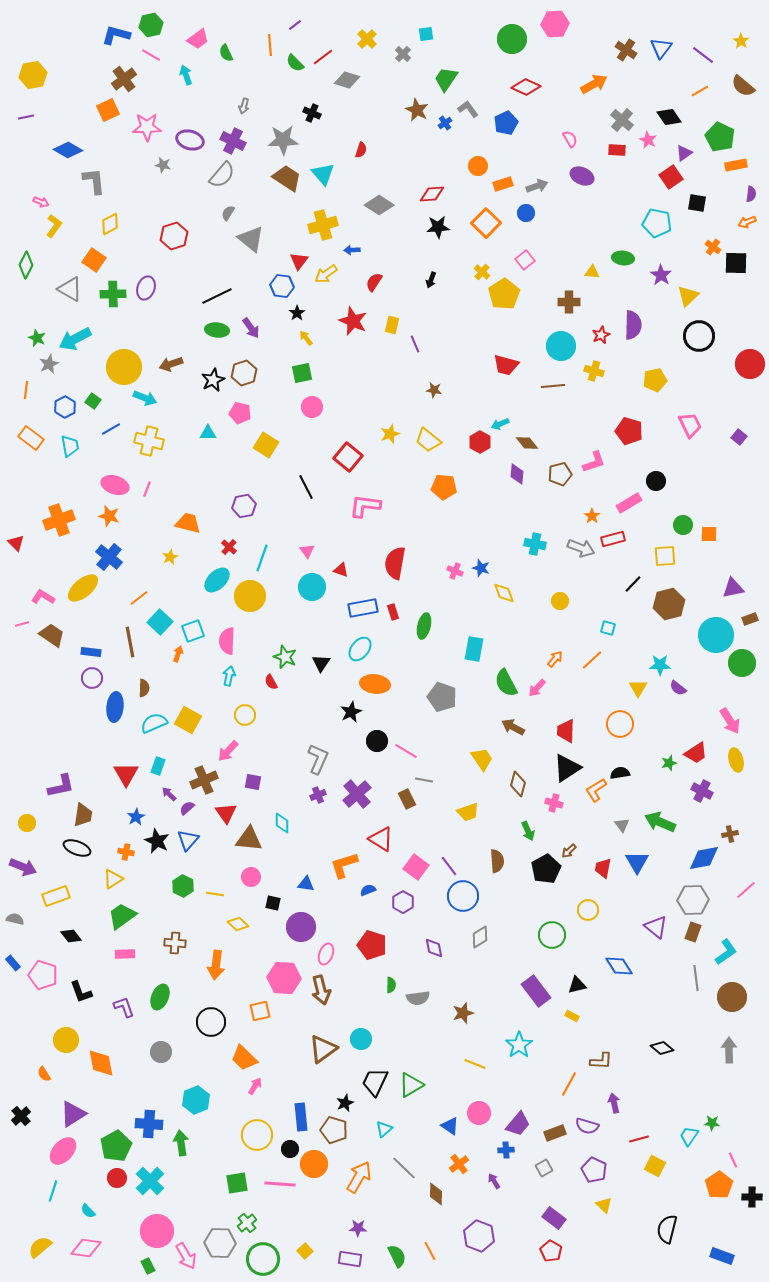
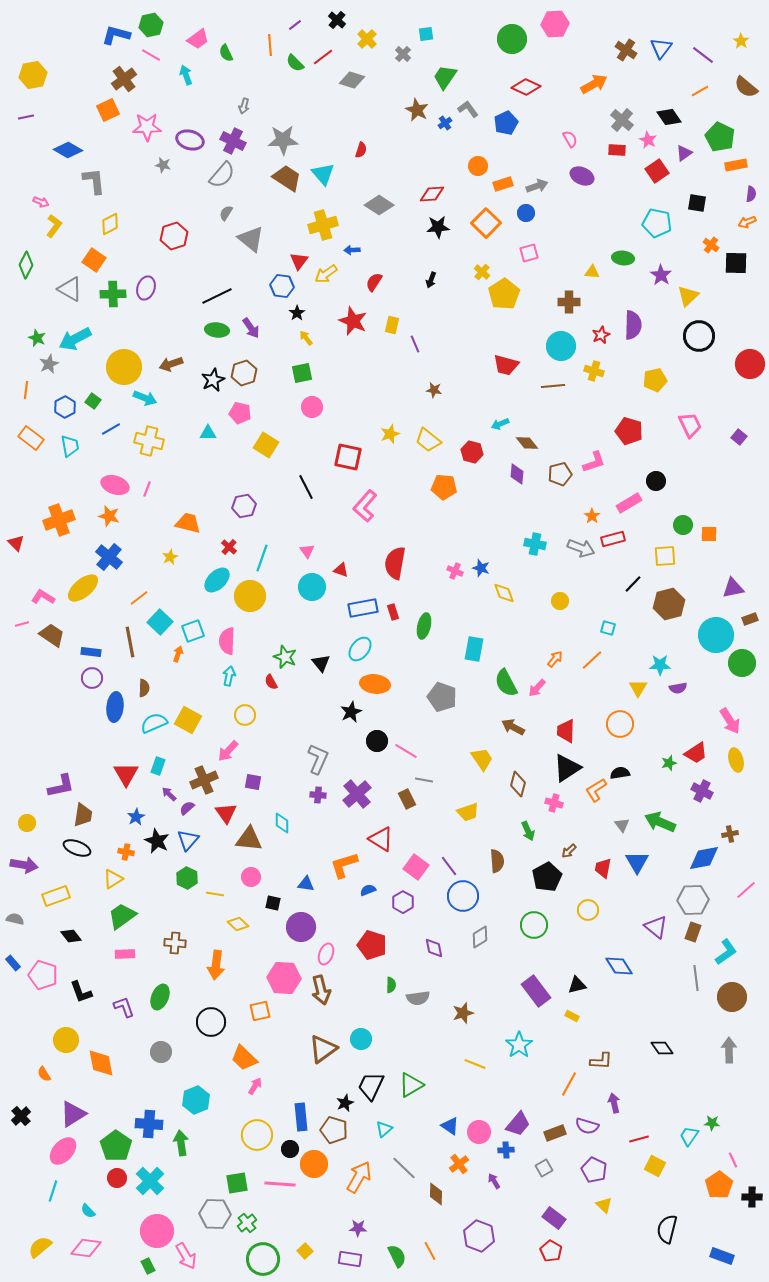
green trapezoid at (446, 79): moved 1 px left, 2 px up
gray diamond at (347, 80): moved 5 px right
brown semicircle at (743, 86): moved 3 px right, 1 px down
black cross at (312, 113): moved 25 px right, 93 px up; rotated 18 degrees clockwise
red square at (671, 177): moved 14 px left, 6 px up
gray semicircle at (228, 213): moved 2 px left
orange cross at (713, 247): moved 2 px left, 2 px up
pink square at (525, 260): moved 4 px right, 7 px up; rotated 24 degrees clockwise
red hexagon at (480, 442): moved 8 px left, 10 px down; rotated 15 degrees counterclockwise
red square at (348, 457): rotated 28 degrees counterclockwise
pink L-shape at (365, 506): rotated 56 degrees counterclockwise
black triangle at (321, 663): rotated 12 degrees counterclockwise
purple semicircle at (678, 688): rotated 48 degrees counterclockwise
purple cross at (318, 795): rotated 28 degrees clockwise
purple arrow at (23, 867): moved 1 px right, 2 px up; rotated 12 degrees counterclockwise
black pentagon at (546, 869): moved 1 px right, 8 px down
green hexagon at (183, 886): moved 4 px right, 8 px up
green circle at (552, 935): moved 18 px left, 10 px up
black diamond at (662, 1048): rotated 15 degrees clockwise
black trapezoid at (375, 1082): moved 4 px left, 4 px down
pink circle at (479, 1113): moved 19 px down
green pentagon at (116, 1146): rotated 8 degrees counterclockwise
gray hexagon at (220, 1243): moved 5 px left, 29 px up
